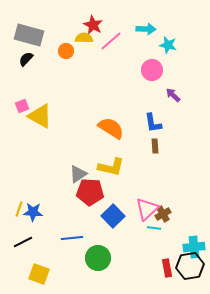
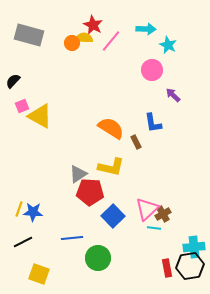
pink line: rotated 10 degrees counterclockwise
cyan star: rotated 12 degrees clockwise
orange circle: moved 6 px right, 8 px up
black semicircle: moved 13 px left, 22 px down
brown rectangle: moved 19 px left, 4 px up; rotated 24 degrees counterclockwise
